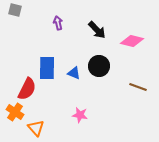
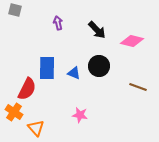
orange cross: moved 1 px left
